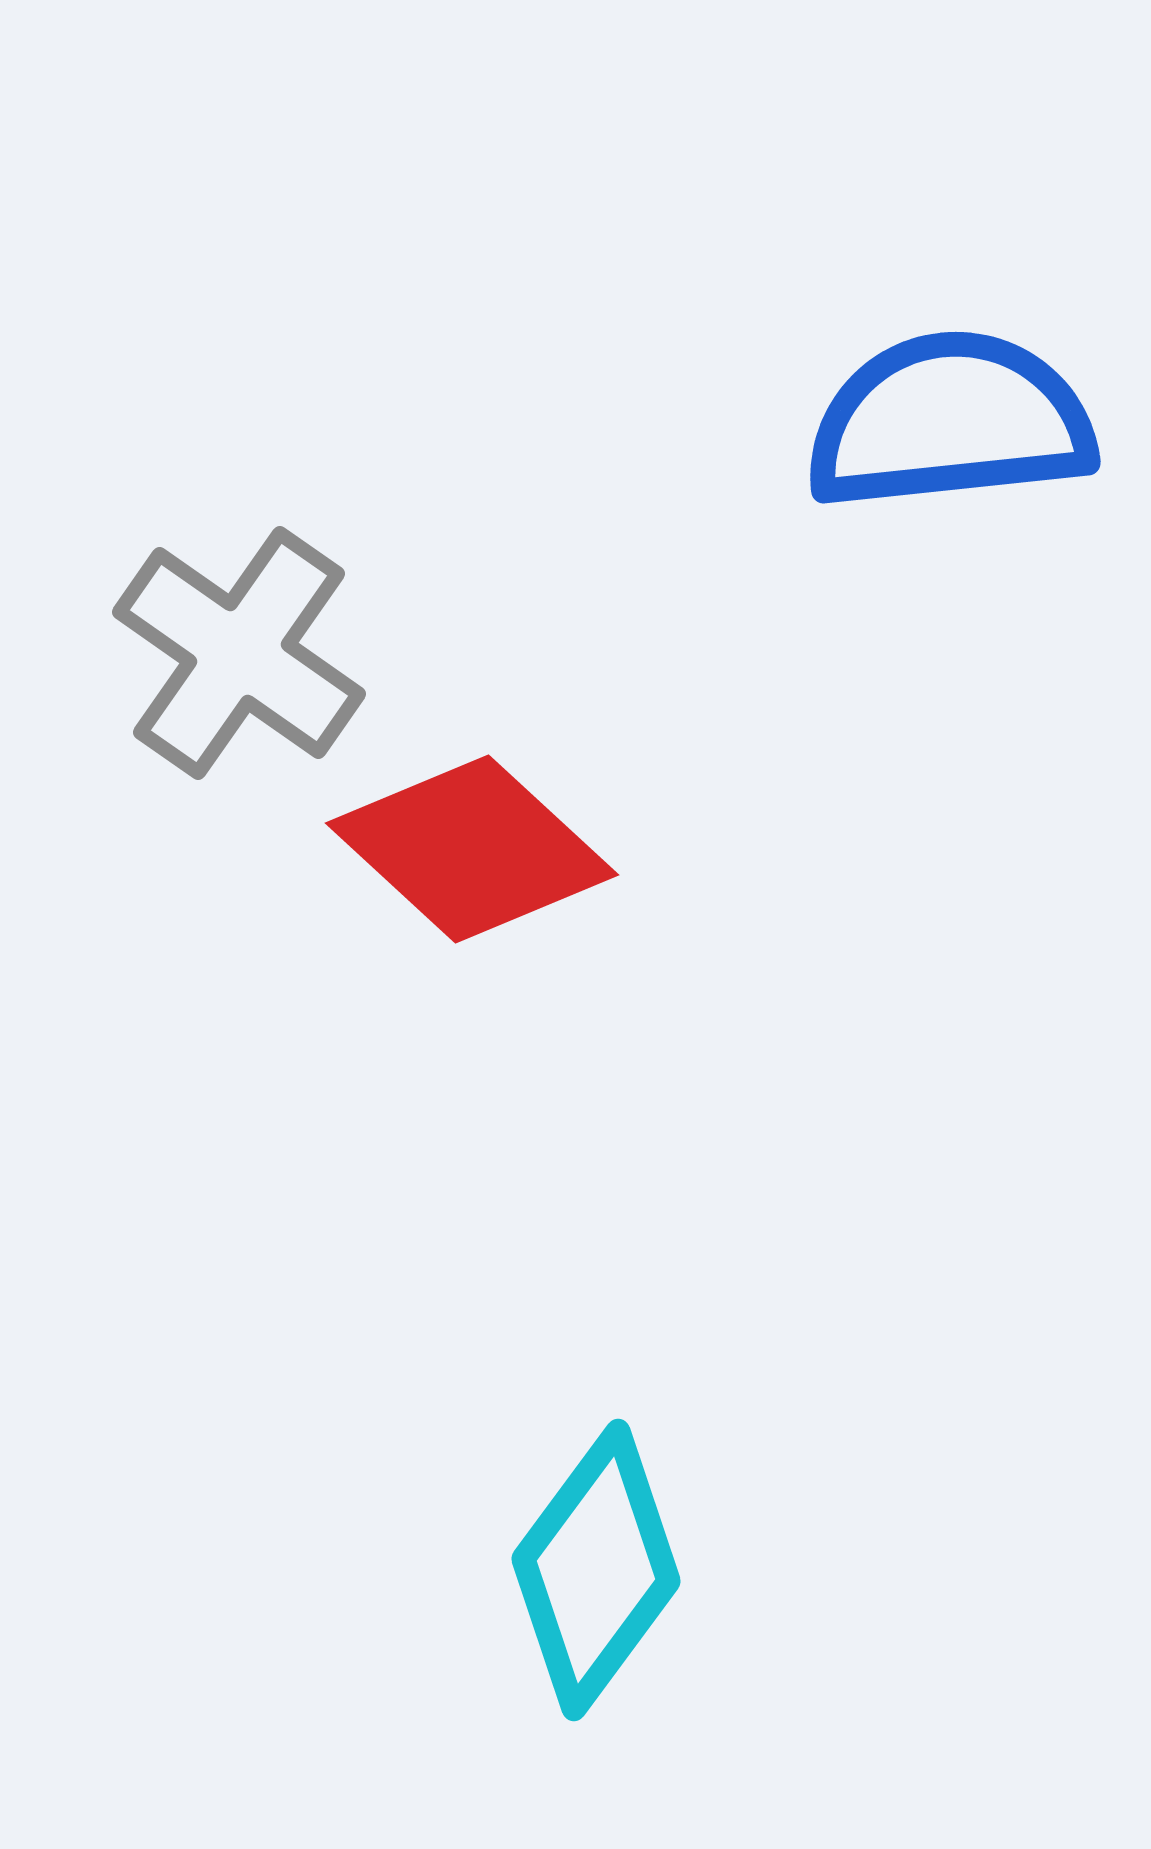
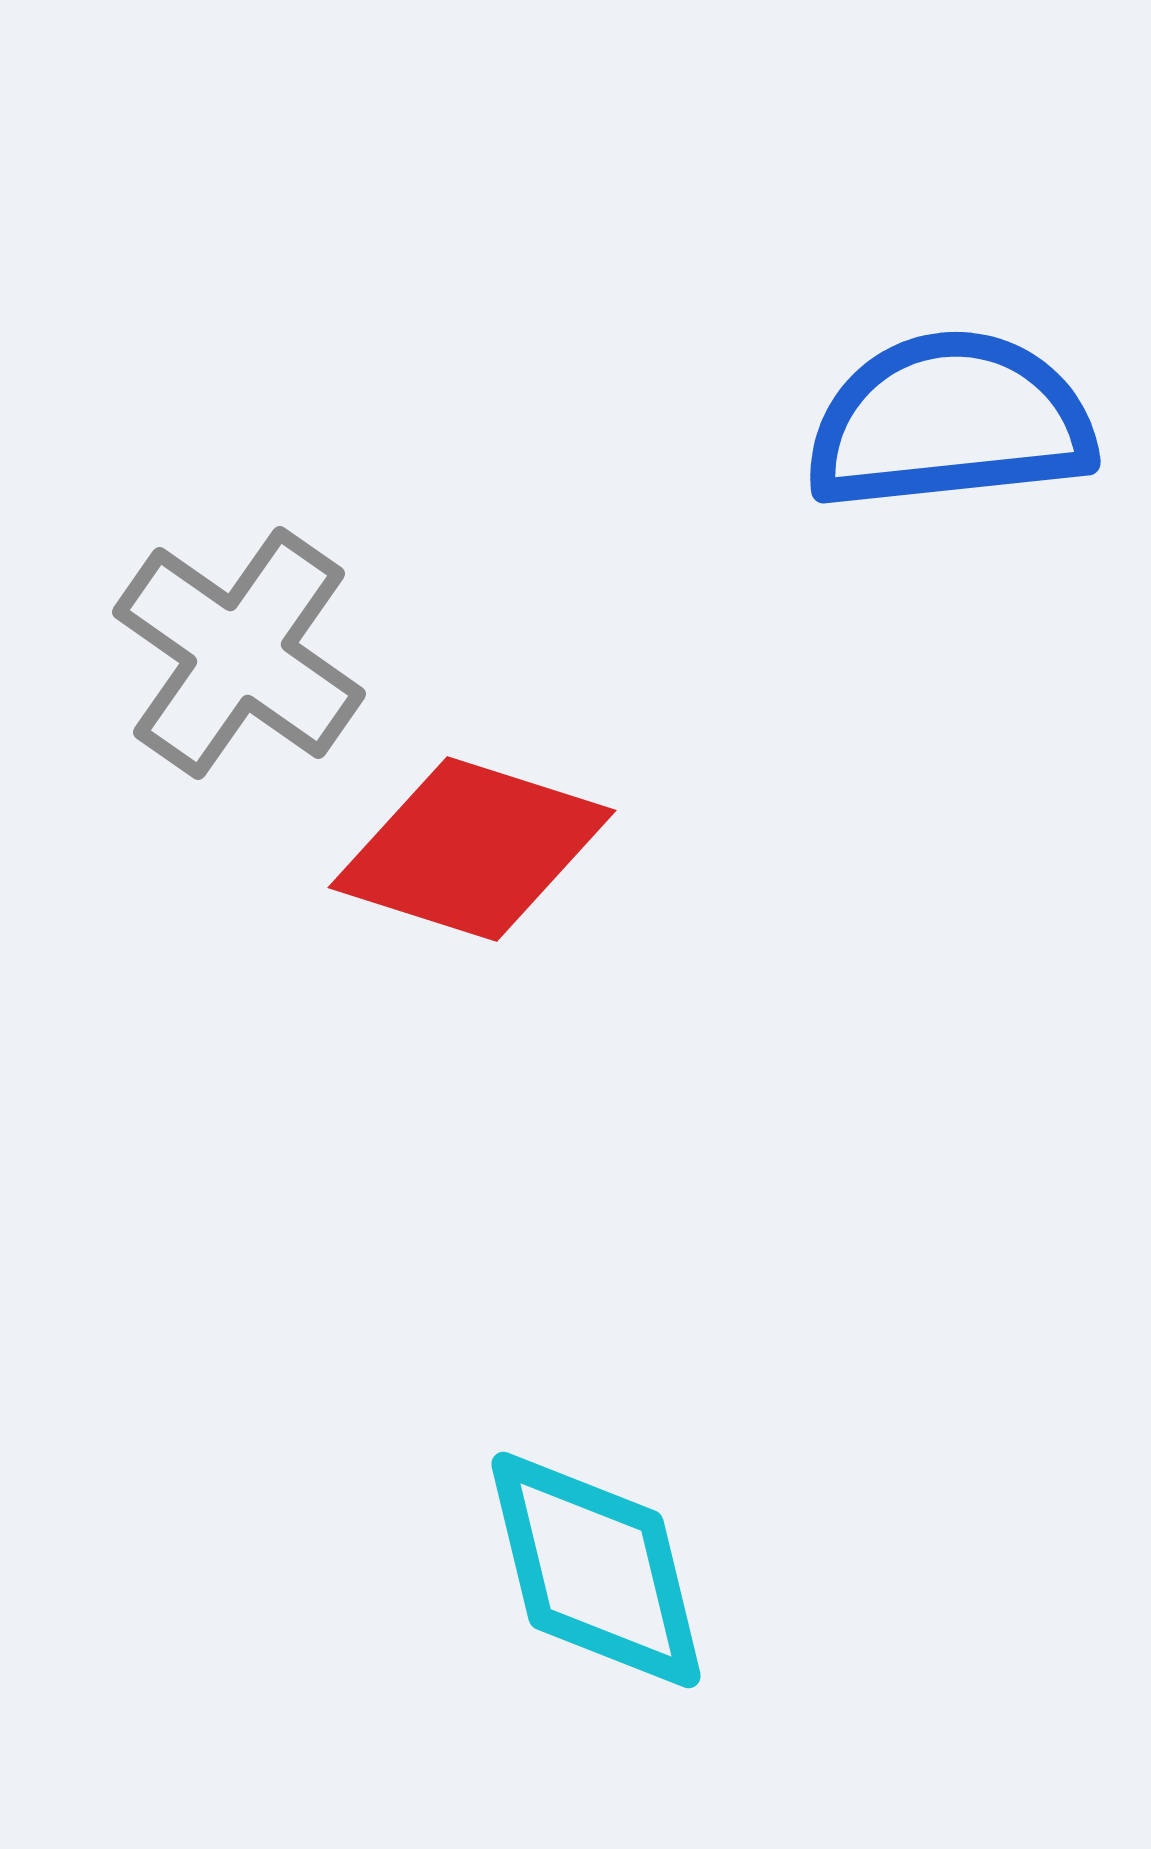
red diamond: rotated 25 degrees counterclockwise
cyan diamond: rotated 50 degrees counterclockwise
